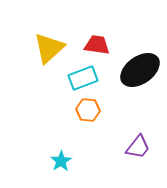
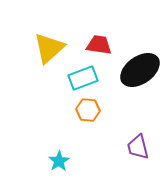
red trapezoid: moved 2 px right
purple trapezoid: rotated 128 degrees clockwise
cyan star: moved 2 px left
